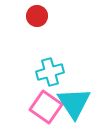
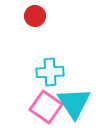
red circle: moved 2 px left
cyan cross: rotated 12 degrees clockwise
